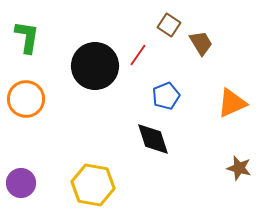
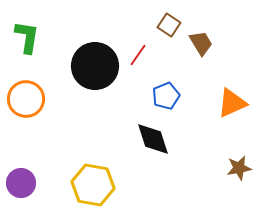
brown star: rotated 25 degrees counterclockwise
